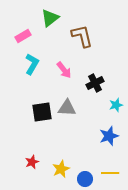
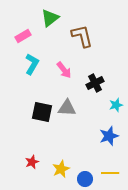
black square: rotated 20 degrees clockwise
